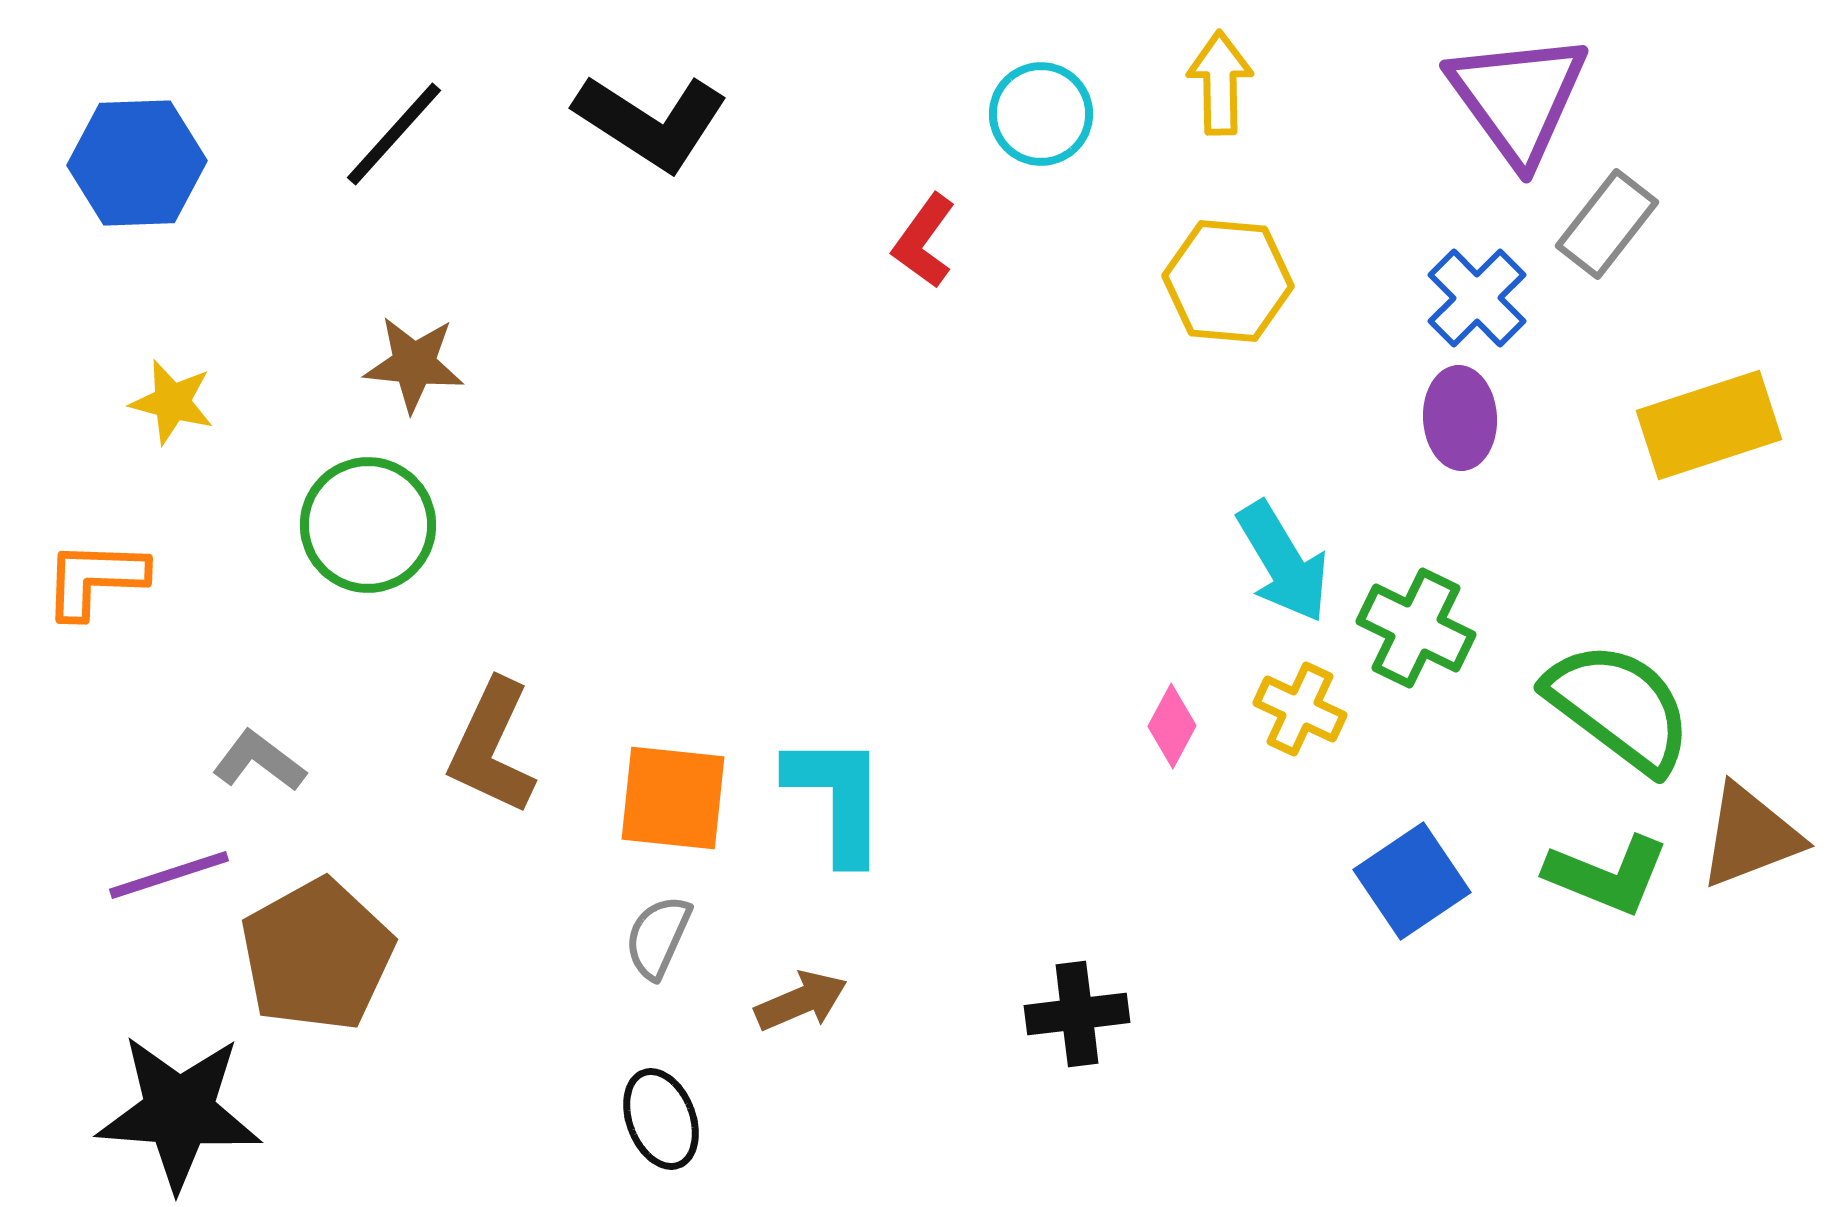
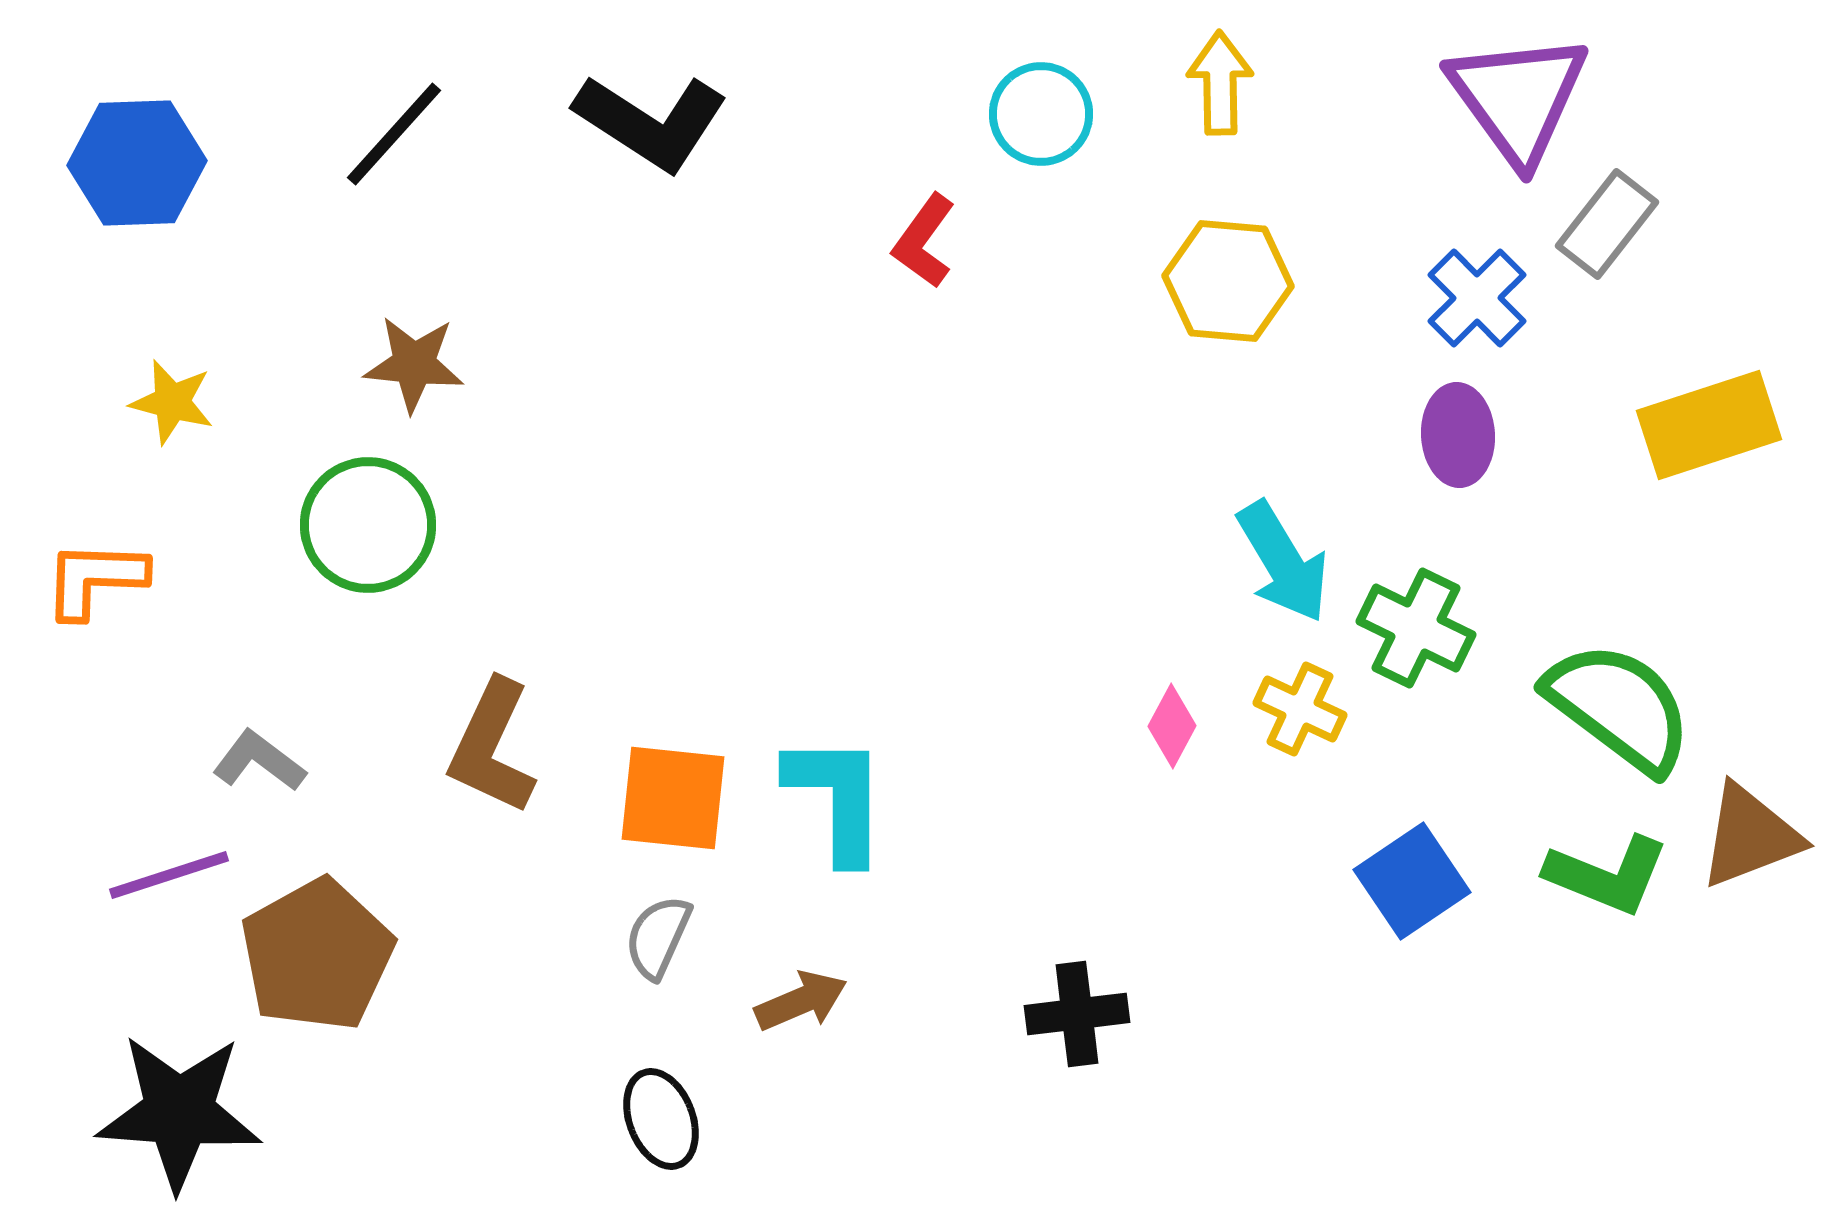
purple ellipse: moved 2 px left, 17 px down
